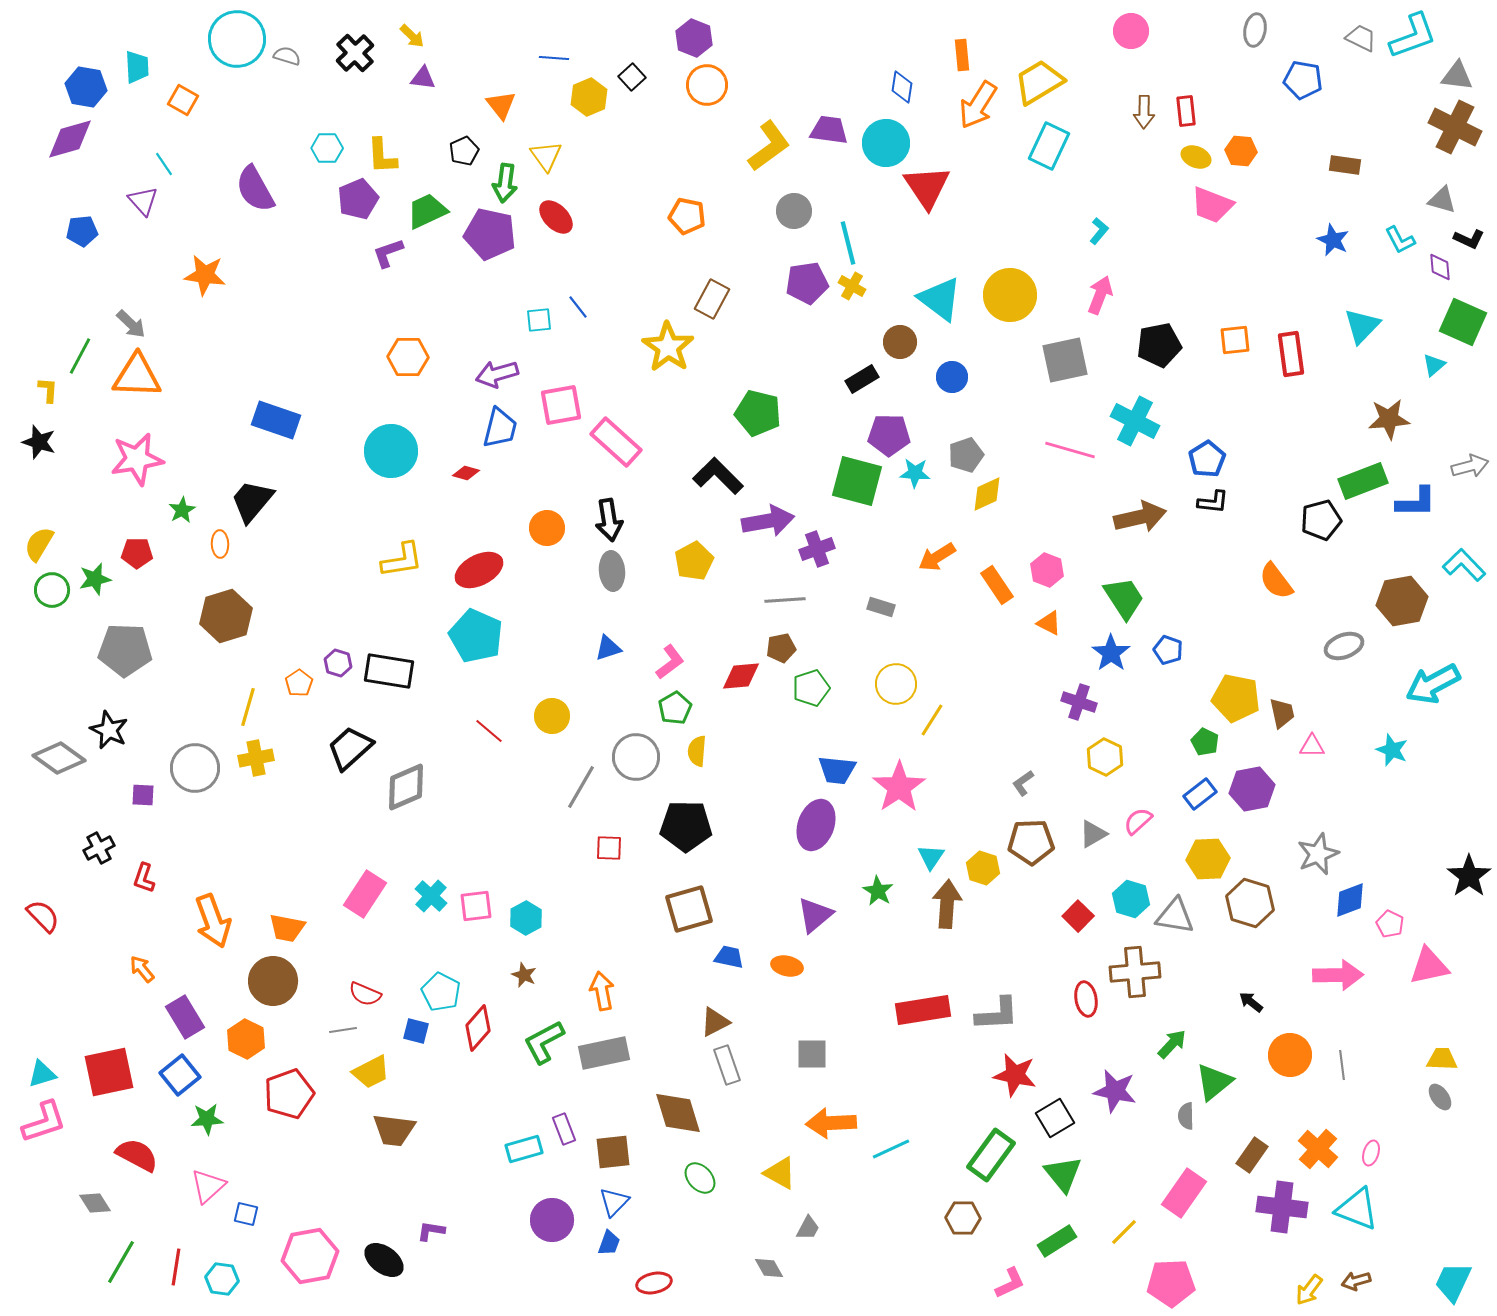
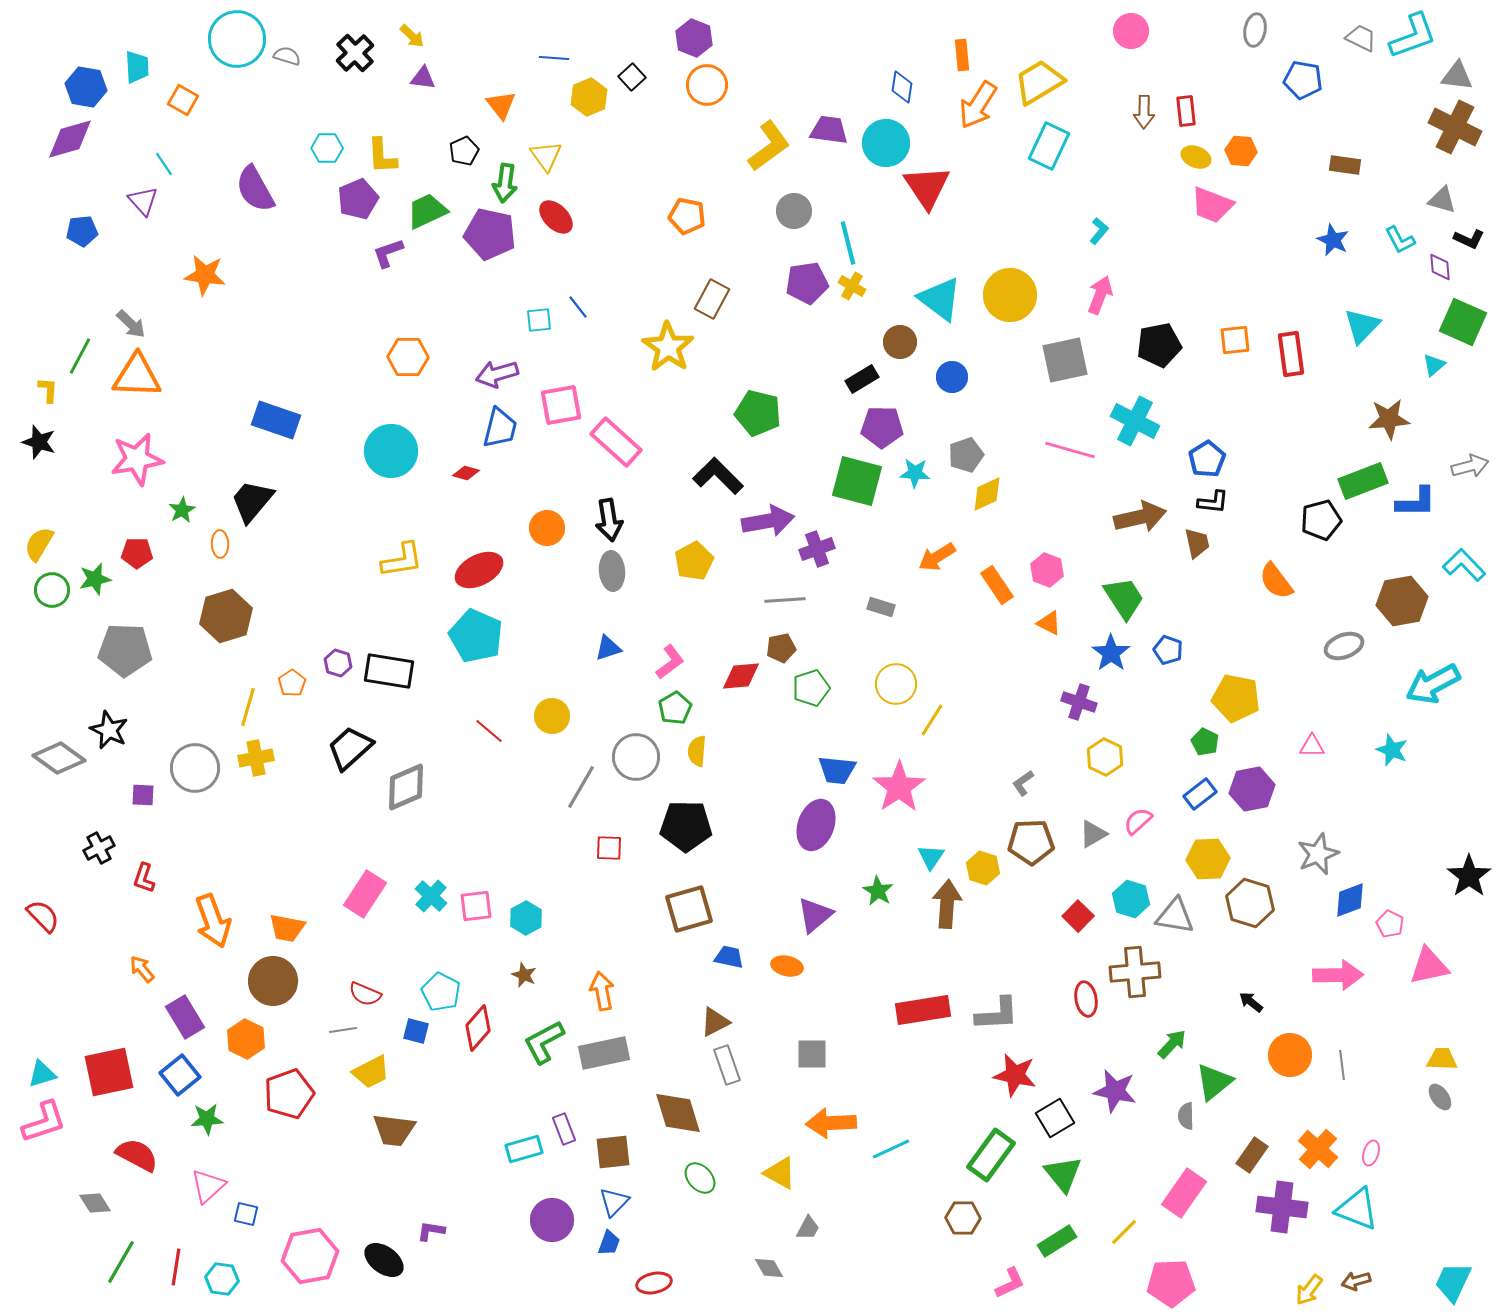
purple pentagon at (889, 435): moved 7 px left, 8 px up
orange pentagon at (299, 683): moved 7 px left
brown trapezoid at (1282, 713): moved 85 px left, 170 px up
